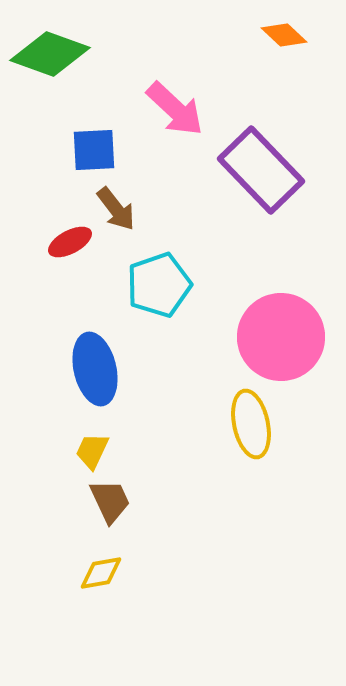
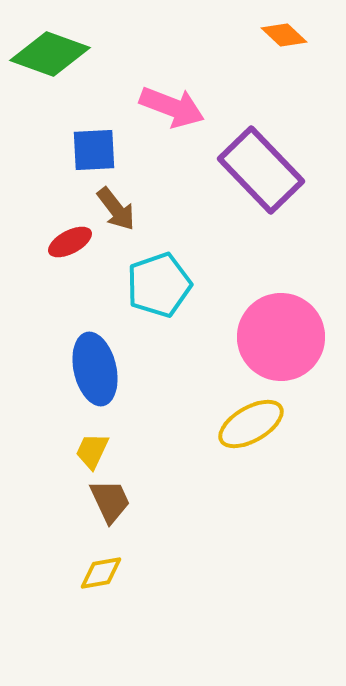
pink arrow: moved 3 px left, 2 px up; rotated 22 degrees counterclockwise
yellow ellipse: rotated 72 degrees clockwise
